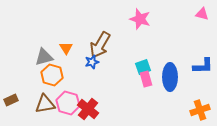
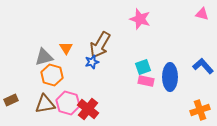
blue L-shape: rotated 130 degrees counterclockwise
pink rectangle: moved 2 px down; rotated 63 degrees counterclockwise
